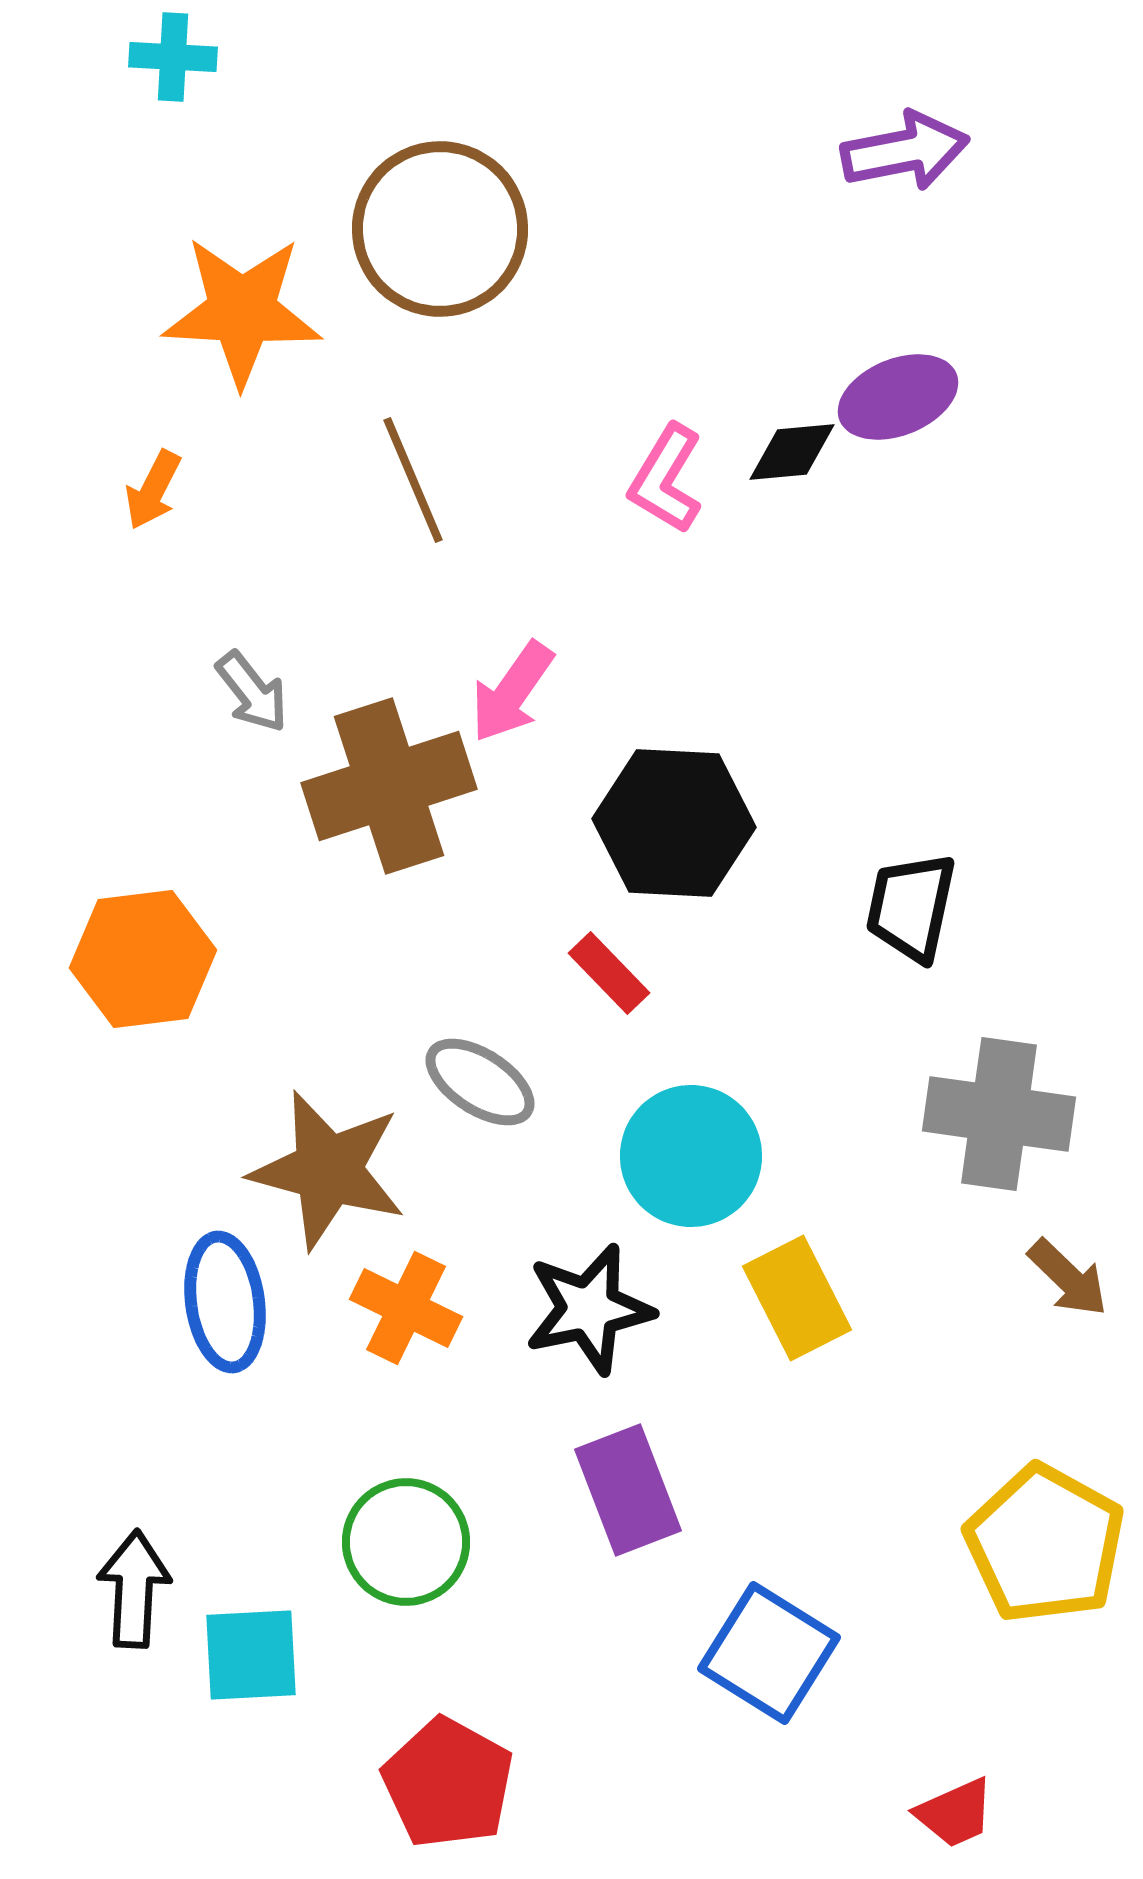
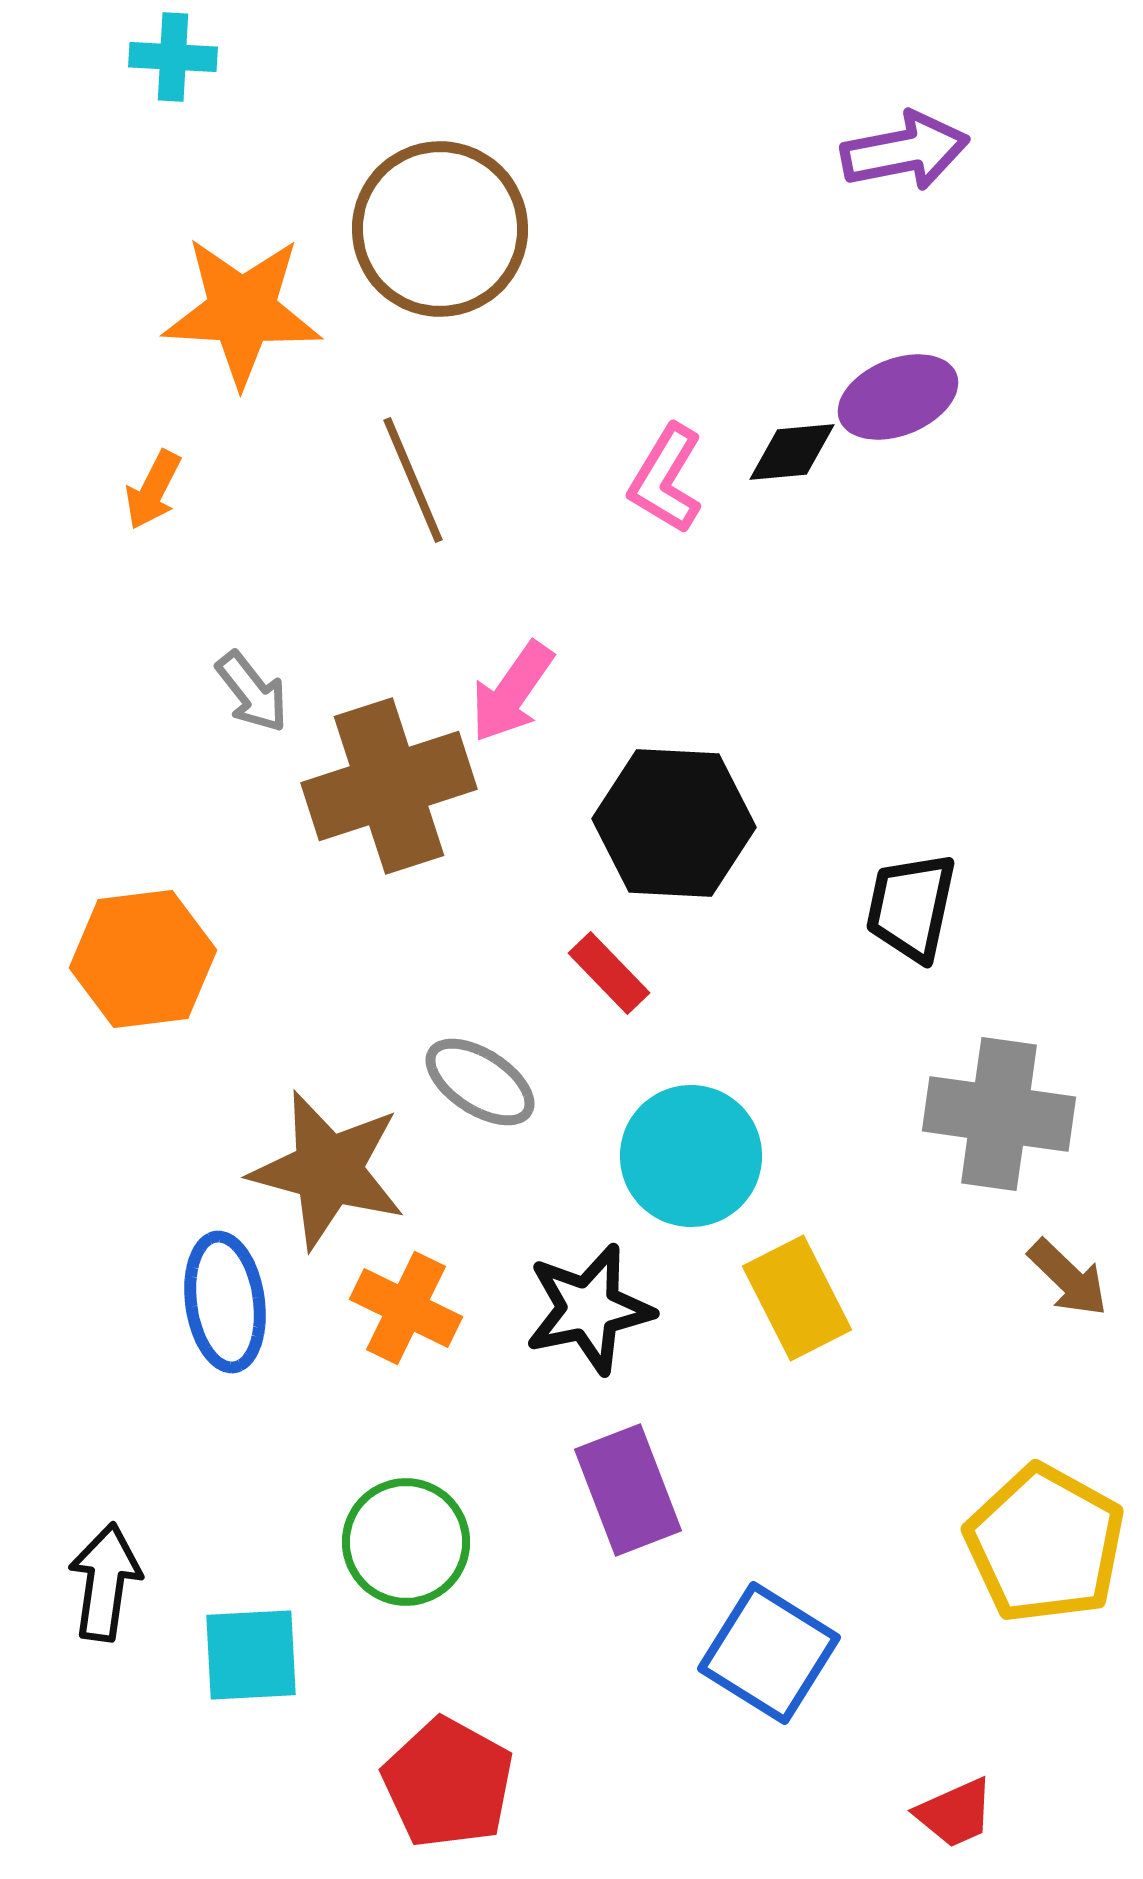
black arrow: moved 29 px left, 7 px up; rotated 5 degrees clockwise
